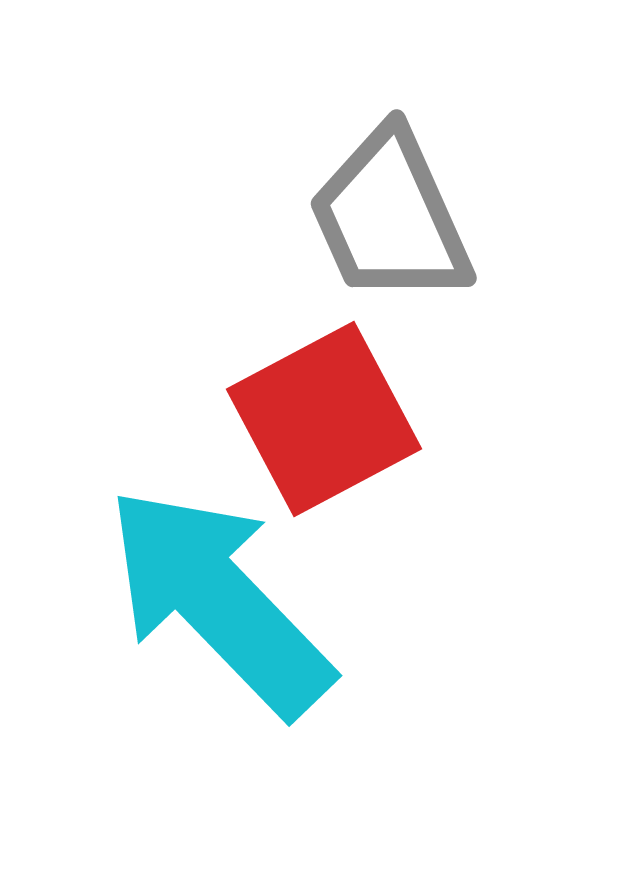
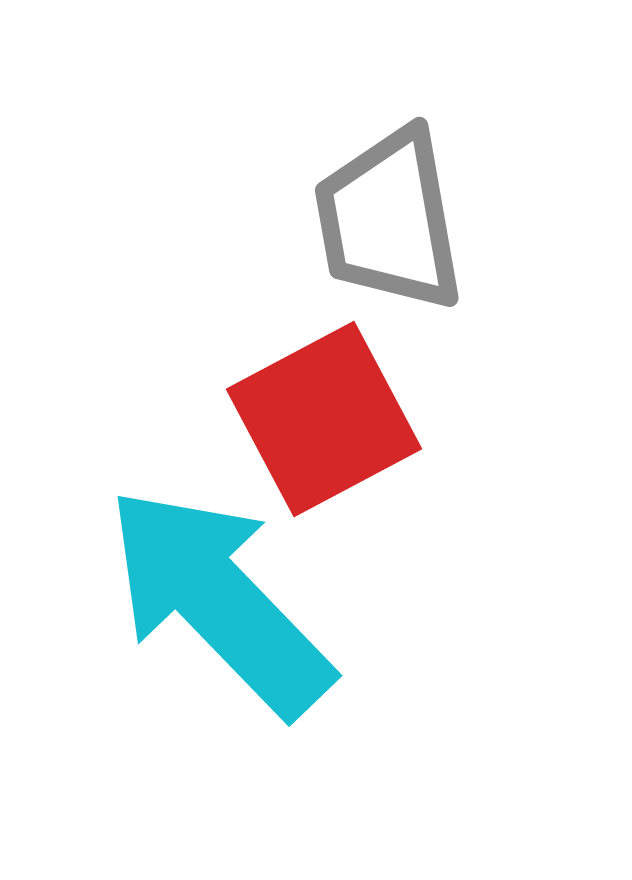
gray trapezoid: moved 1 px left, 3 px down; rotated 14 degrees clockwise
